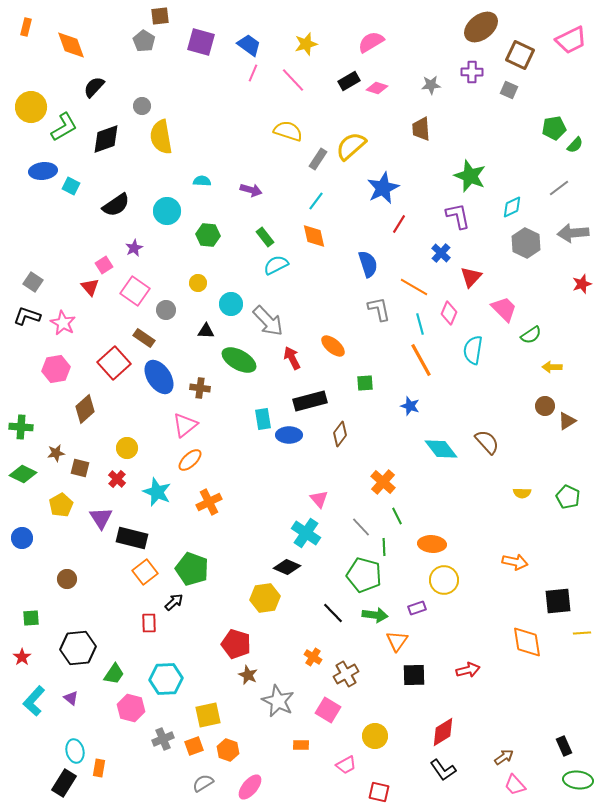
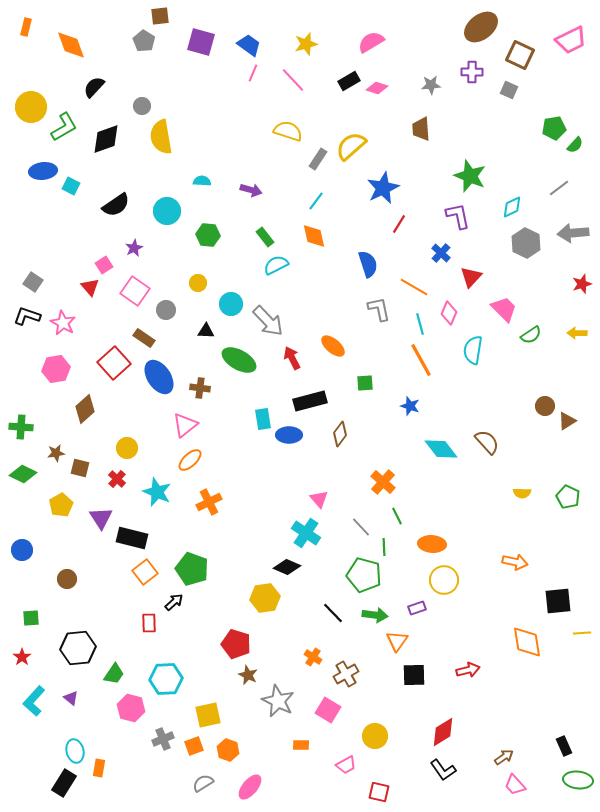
yellow arrow at (552, 367): moved 25 px right, 34 px up
blue circle at (22, 538): moved 12 px down
